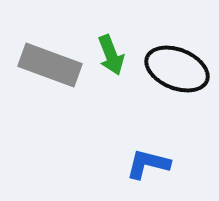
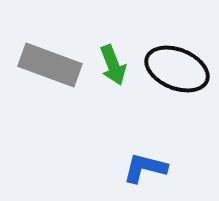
green arrow: moved 2 px right, 10 px down
blue L-shape: moved 3 px left, 4 px down
